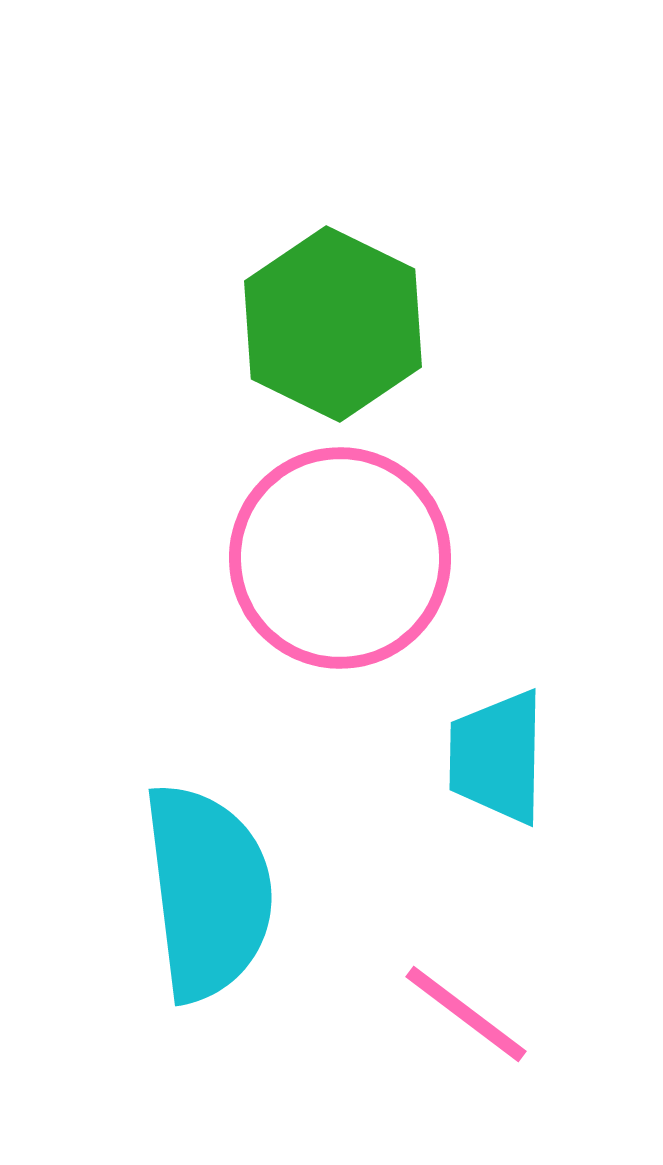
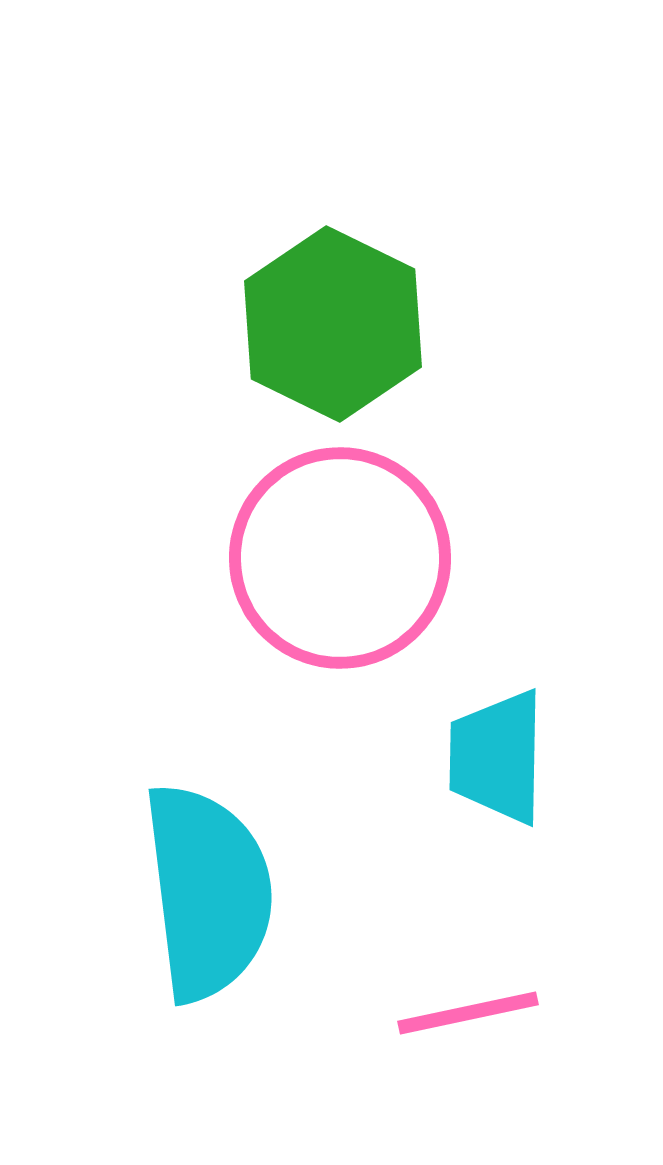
pink line: moved 2 px right, 1 px up; rotated 49 degrees counterclockwise
